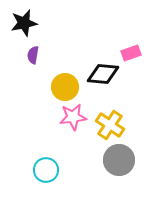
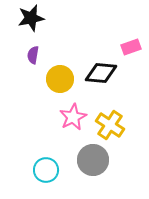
black star: moved 7 px right, 5 px up
pink rectangle: moved 6 px up
black diamond: moved 2 px left, 1 px up
yellow circle: moved 5 px left, 8 px up
pink star: rotated 20 degrees counterclockwise
gray circle: moved 26 px left
